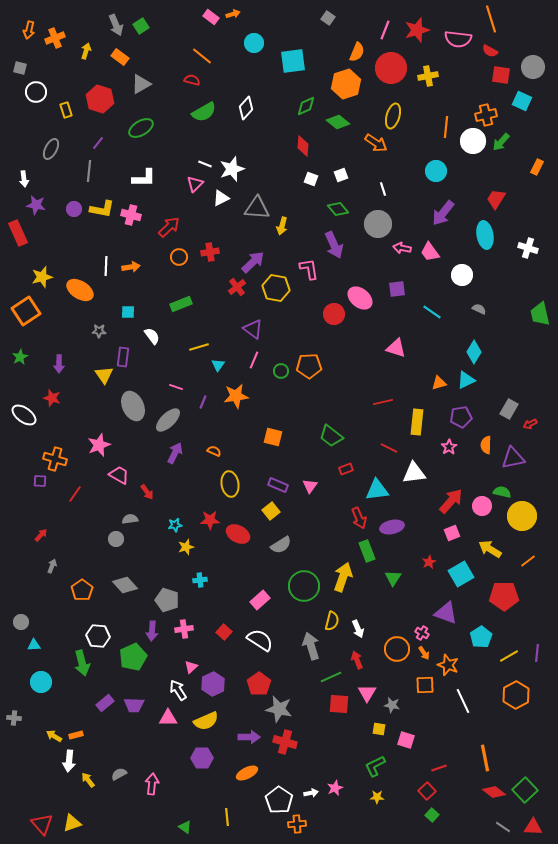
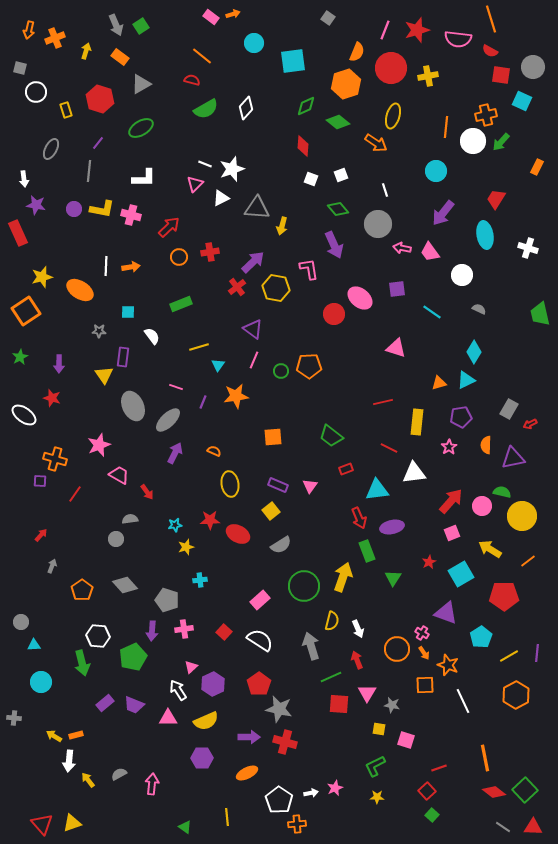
green semicircle at (204, 112): moved 2 px right, 3 px up
white line at (383, 189): moved 2 px right, 1 px down
orange square at (273, 437): rotated 18 degrees counterclockwise
purple trapezoid at (134, 705): rotated 20 degrees clockwise
